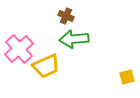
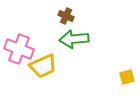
pink cross: rotated 28 degrees counterclockwise
yellow trapezoid: moved 3 px left
